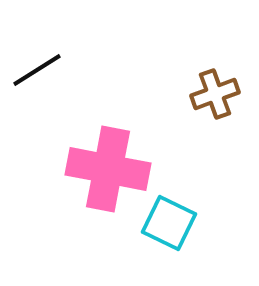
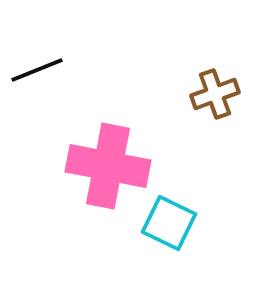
black line: rotated 10 degrees clockwise
pink cross: moved 3 px up
